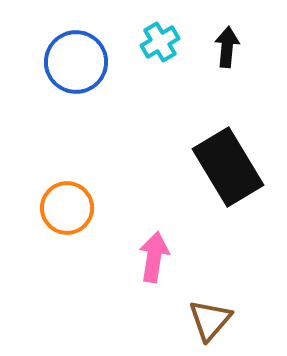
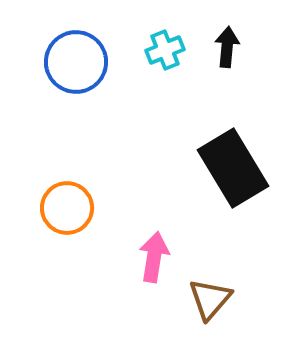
cyan cross: moved 5 px right, 8 px down; rotated 9 degrees clockwise
black rectangle: moved 5 px right, 1 px down
brown triangle: moved 21 px up
